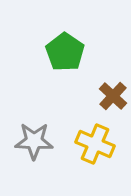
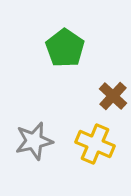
green pentagon: moved 4 px up
gray star: rotated 15 degrees counterclockwise
